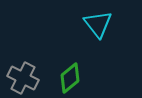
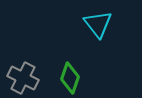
green diamond: rotated 32 degrees counterclockwise
